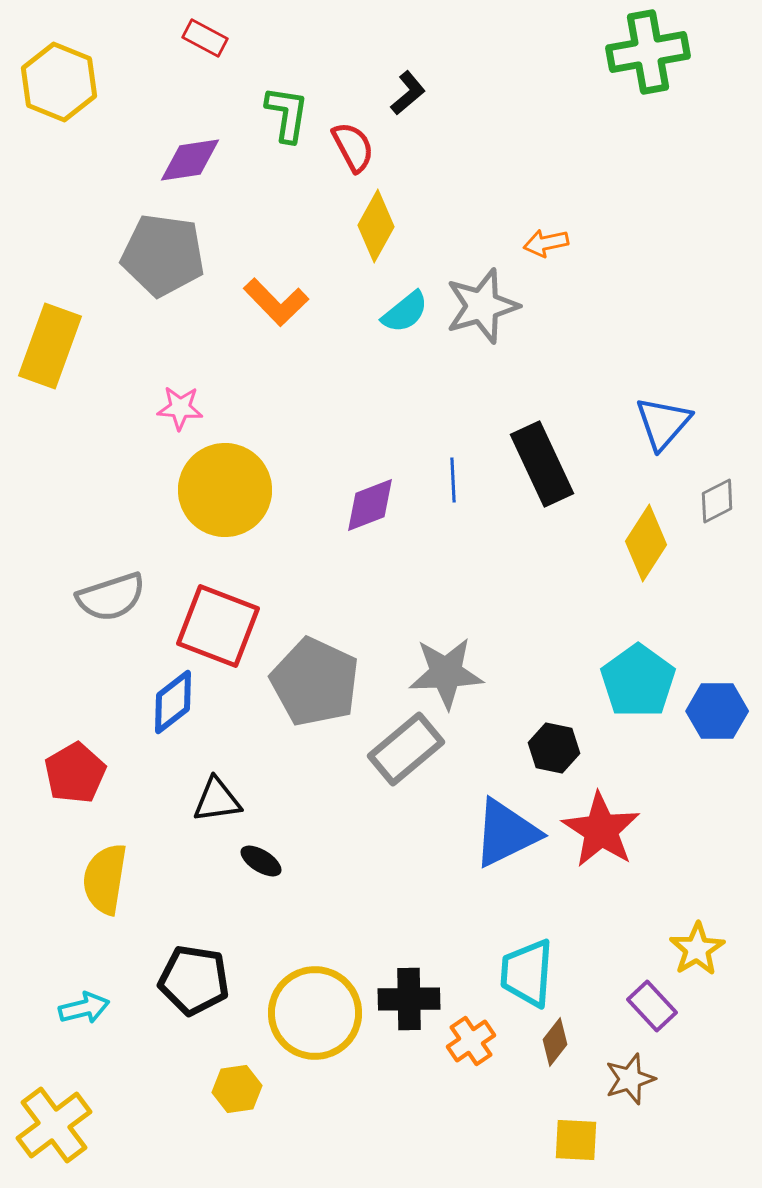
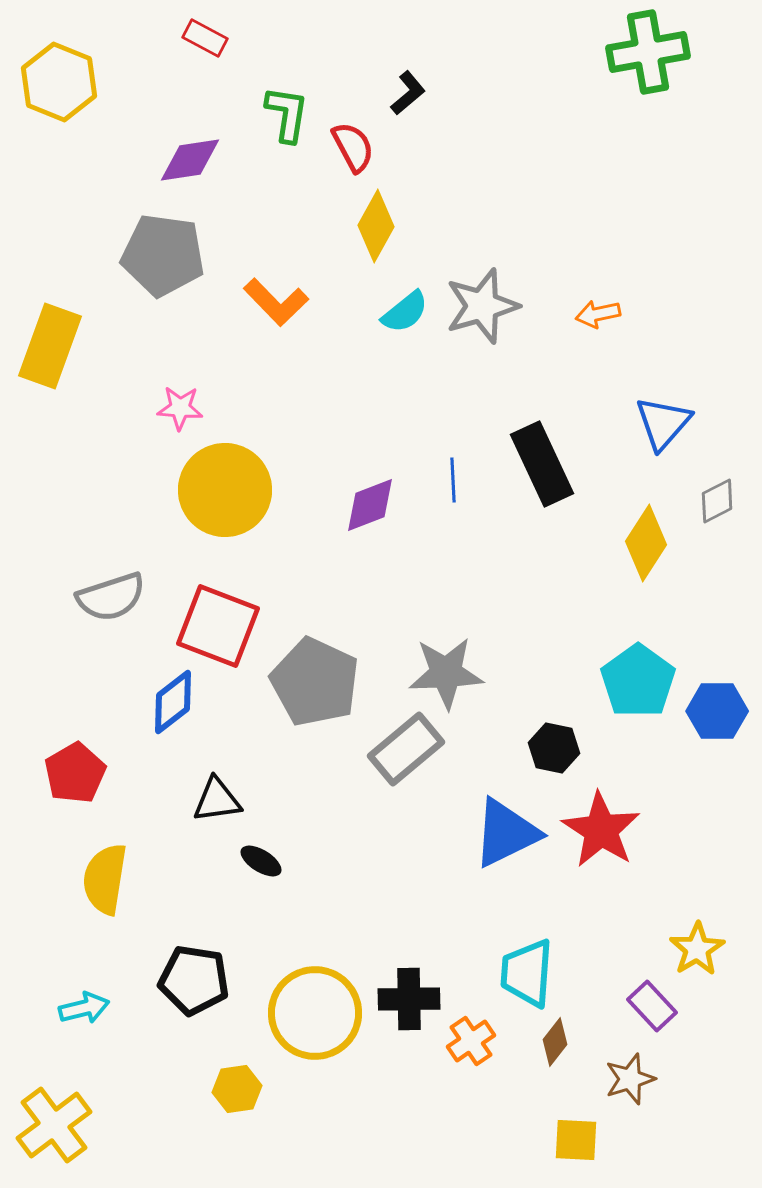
orange arrow at (546, 243): moved 52 px right, 71 px down
